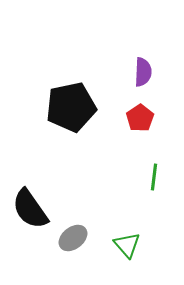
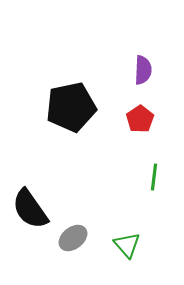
purple semicircle: moved 2 px up
red pentagon: moved 1 px down
